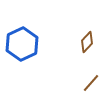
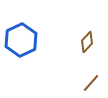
blue hexagon: moved 1 px left, 4 px up
